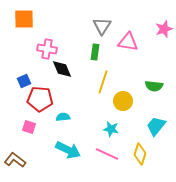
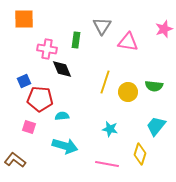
green rectangle: moved 19 px left, 12 px up
yellow line: moved 2 px right
yellow circle: moved 5 px right, 9 px up
cyan semicircle: moved 1 px left, 1 px up
cyan star: moved 1 px left
cyan arrow: moved 3 px left, 4 px up; rotated 10 degrees counterclockwise
pink line: moved 10 px down; rotated 15 degrees counterclockwise
